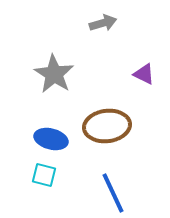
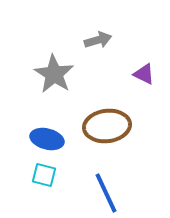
gray arrow: moved 5 px left, 17 px down
blue ellipse: moved 4 px left
blue line: moved 7 px left
